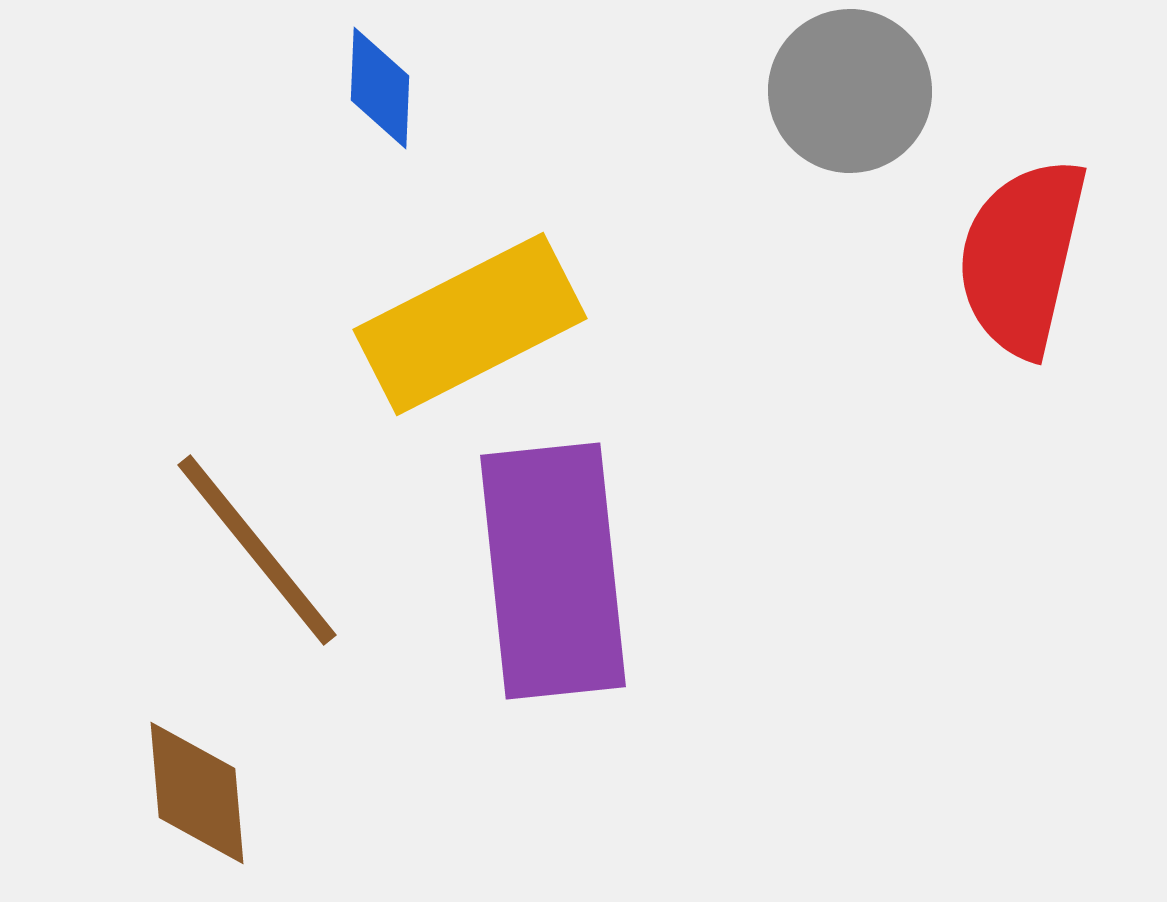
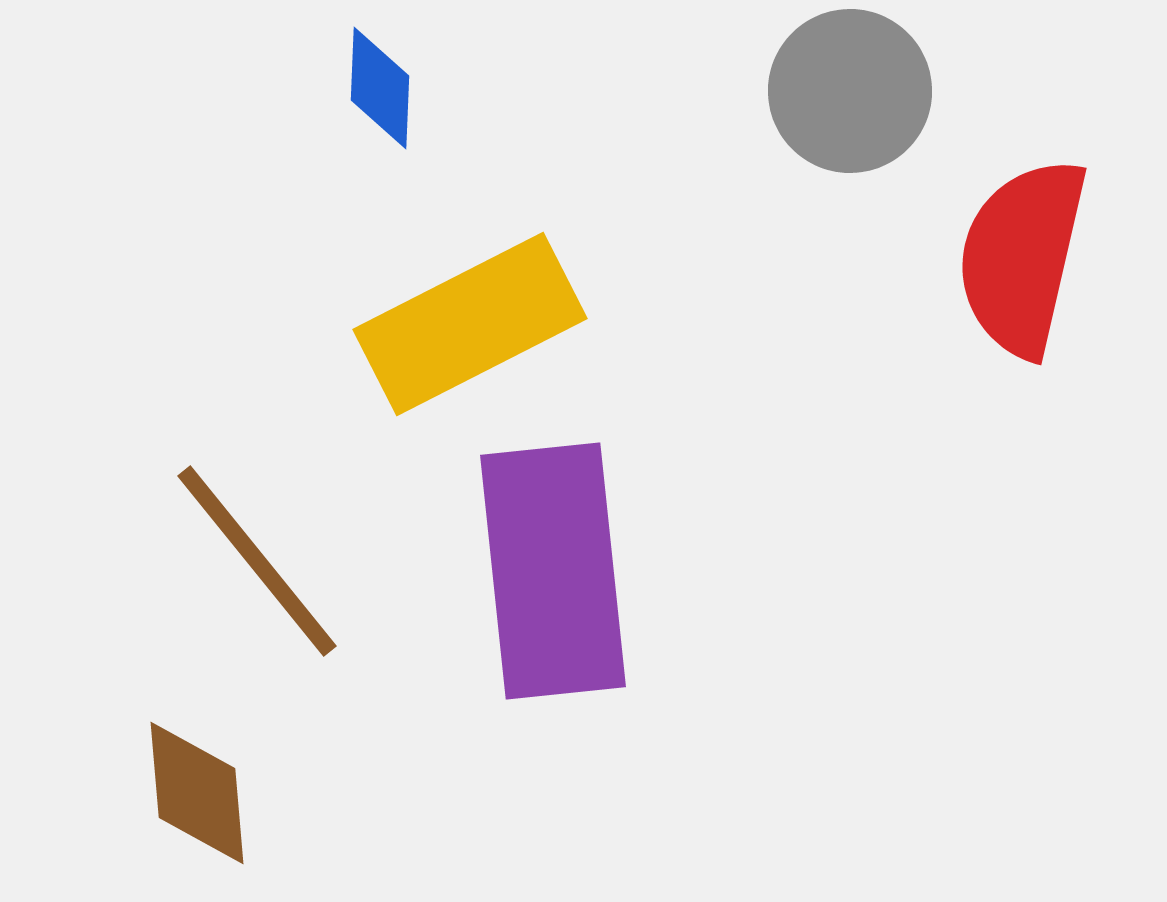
brown line: moved 11 px down
